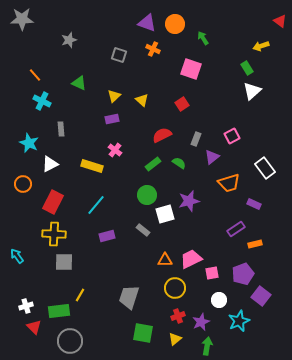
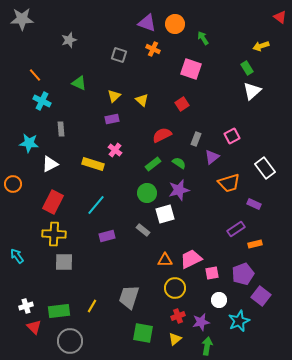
red triangle at (280, 21): moved 4 px up
cyan star at (29, 143): rotated 18 degrees counterclockwise
yellow rectangle at (92, 166): moved 1 px right, 2 px up
orange circle at (23, 184): moved 10 px left
green circle at (147, 195): moved 2 px up
purple star at (189, 201): moved 10 px left, 11 px up
yellow line at (80, 295): moved 12 px right, 11 px down
purple star at (201, 322): rotated 12 degrees clockwise
